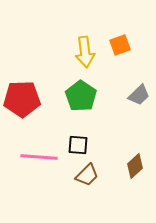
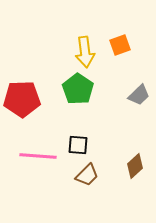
green pentagon: moved 3 px left, 7 px up
pink line: moved 1 px left, 1 px up
